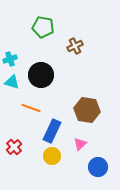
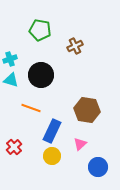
green pentagon: moved 3 px left, 3 px down
cyan triangle: moved 1 px left, 2 px up
